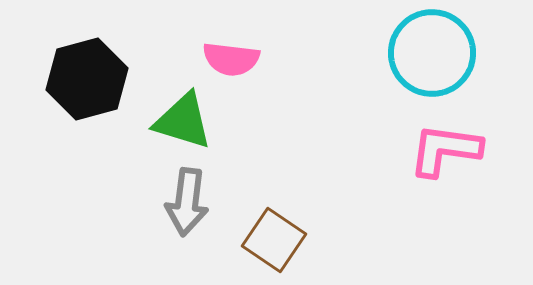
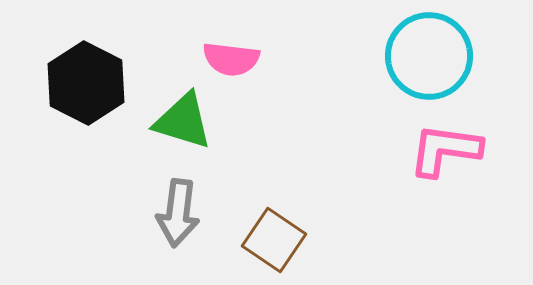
cyan circle: moved 3 px left, 3 px down
black hexagon: moved 1 px left, 4 px down; rotated 18 degrees counterclockwise
gray arrow: moved 9 px left, 11 px down
